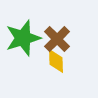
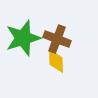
brown cross: rotated 24 degrees counterclockwise
